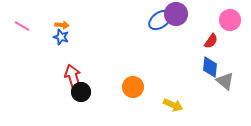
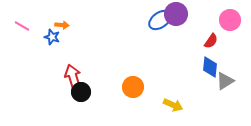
blue star: moved 9 px left
gray triangle: rotated 48 degrees clockwise
